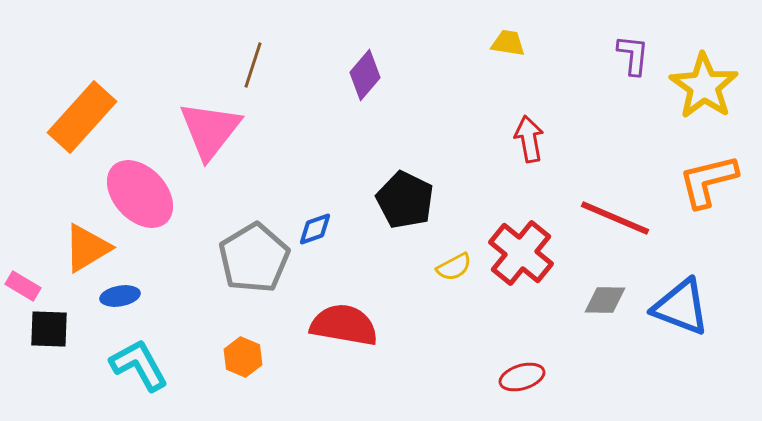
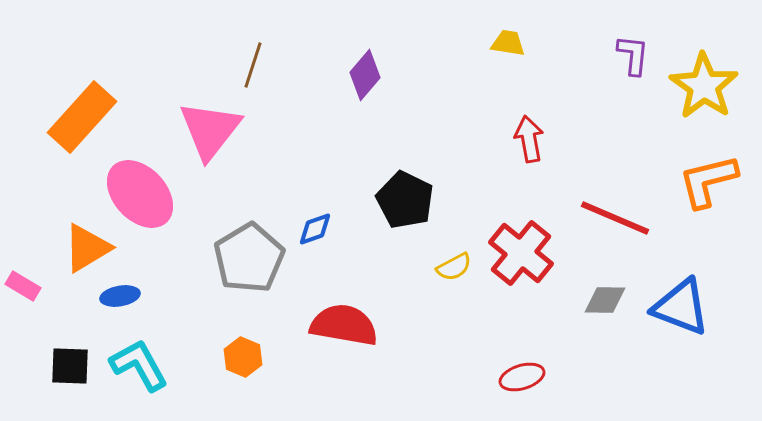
gray pentagon: moved 5 px left
black square: moved 21 px right, 37 px down
